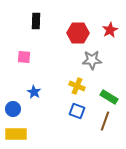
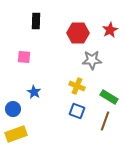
yellow rectangle: rotated 20 degrees counterclockwise
